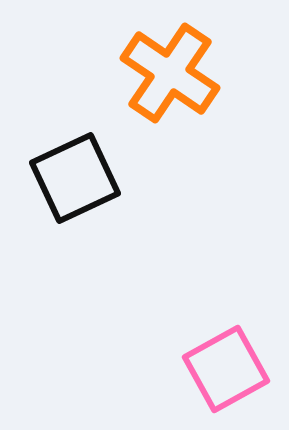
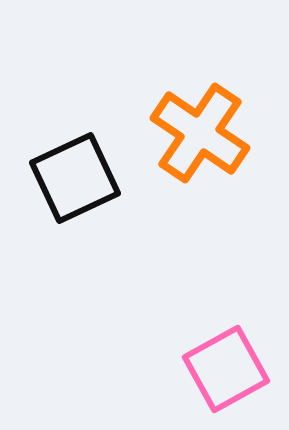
orange cross: moved 30 px right, 60 px down
